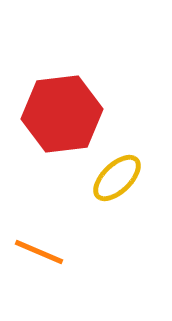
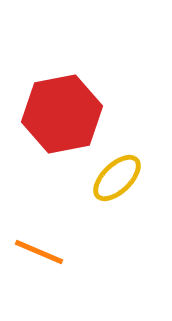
red hexagon: rotated 4 degrees counterclockwise
